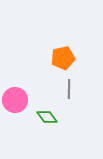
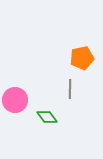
orange pentagon: moved 19 px right
gray line: moved 1 px right
